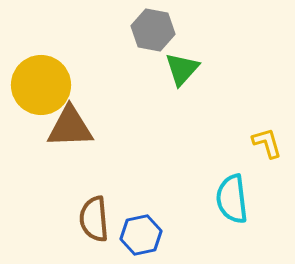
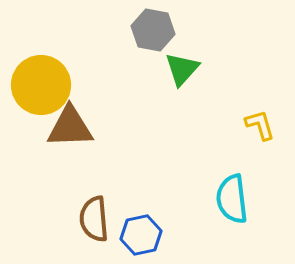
yellow L-shape: moved 7 px left, 18 px up
